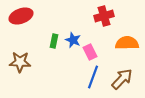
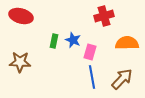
red ellipse: rotated 35 degrees clockwise
pink rectangle: rotated 42 degrees clockwise
blue line: moved 1 px left; rotated 30 degrees counterclockwise
